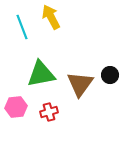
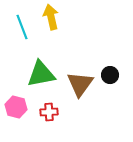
yellow arrow: rotated 15 degrees clockwise
pink hexagon: rotated 20 degrees clockwise
red cross: rotated 12 degrees clockwise
